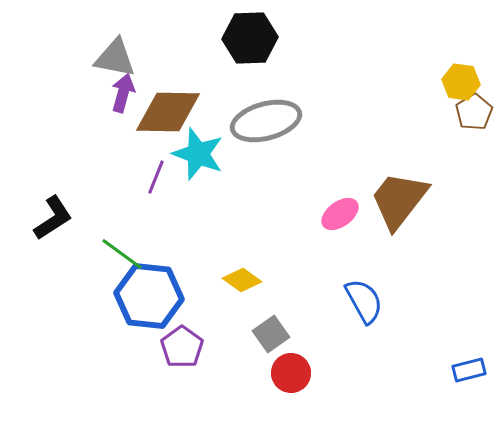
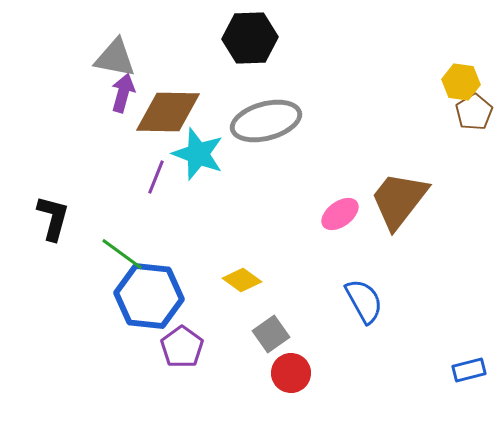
black L-shape: rotated 42 degrees counterclockwise
